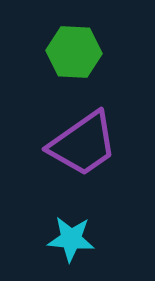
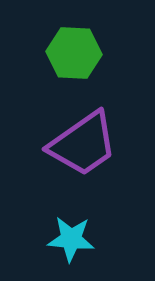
green hexagon: moved 1 px down
